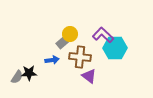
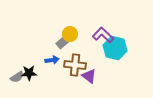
cyan hexagon: rotated 15 degrees clockwise
brown cross: moved 5 px left, 8 px down
gray semicircle: rotated 24 degrees clockwise
